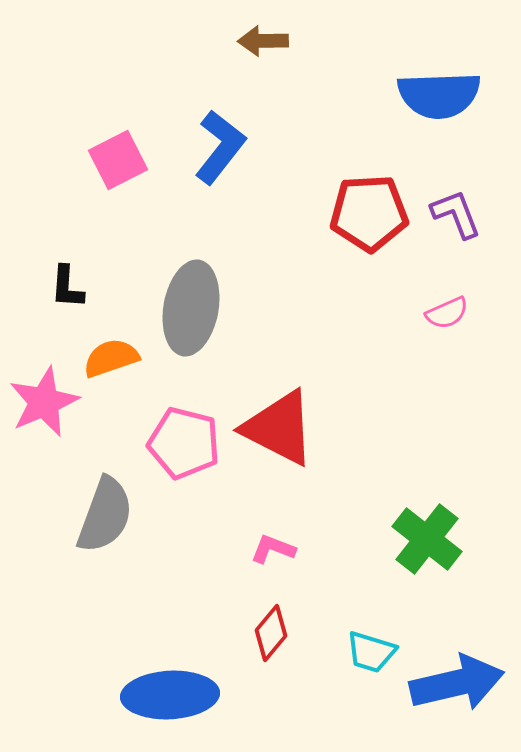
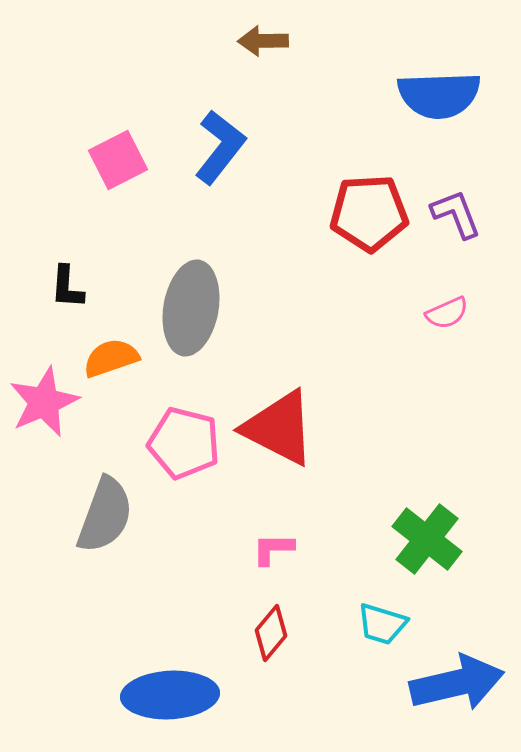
pink L-shape: rotated 21 degrees counterclockwise
cyan trapezoid: moved 11 px right, 28 px up
